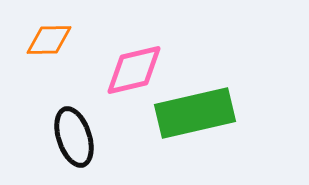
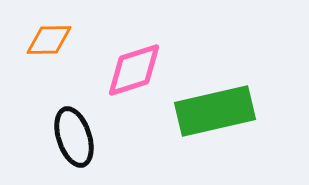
pink diamond: rotated 4 degrees counterclockwise
green rectangle: moved 20 px right, 2 px up
